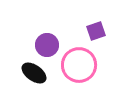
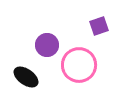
purple square: moved 3 px right, 5 px up
black ellipse: moved 8 px left, 4 px down
